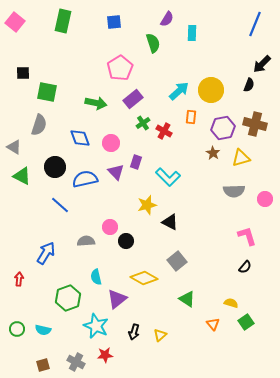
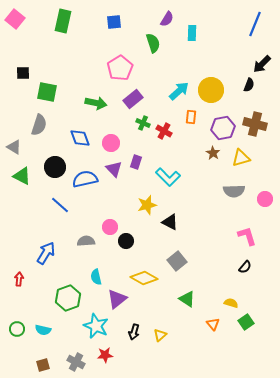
pink square at (15, 22): moved 3 px up
green cross at (143, 123): rotated 32 degrees counterclockwise
purple triangle at (116, 172): moved 2 px left, 3 px up
